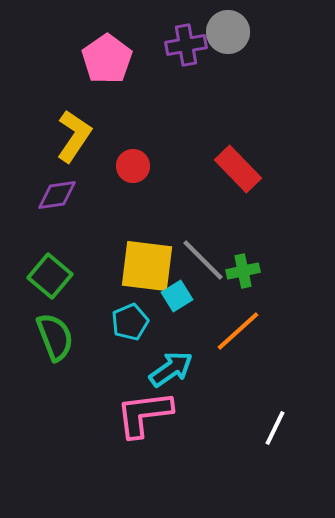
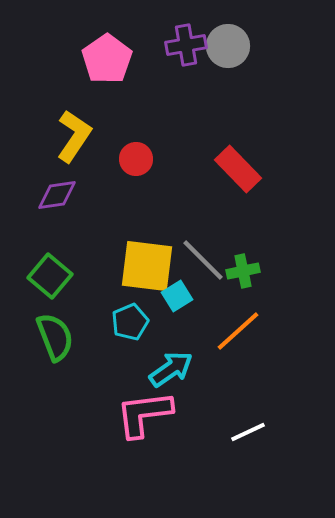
gray circle: moved 14 px down
red circle: moved 3 px right, 7 px up
white line: moved 27 px left, 4 px down; rotated 39 degrees clockwise
